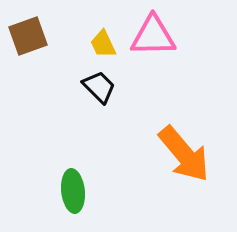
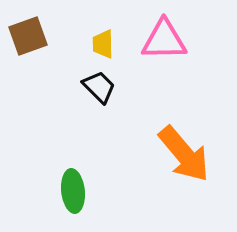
pink triangle: moved 11 px right, 4 px down
yellow trapezoid: rotated 24 degrees clockwise
